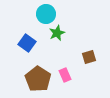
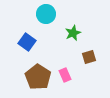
green star: moved 16 px right
blue square: moved 1 px up
brown pentagon: moved 2 px up
